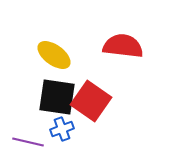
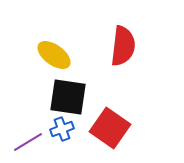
red semicircle: rotated 90 degrees clockwise
black square: moved 11 px right
red square: moved 19 px right, 27 px down
purple line: rotated 44 degrees counterclockwise
